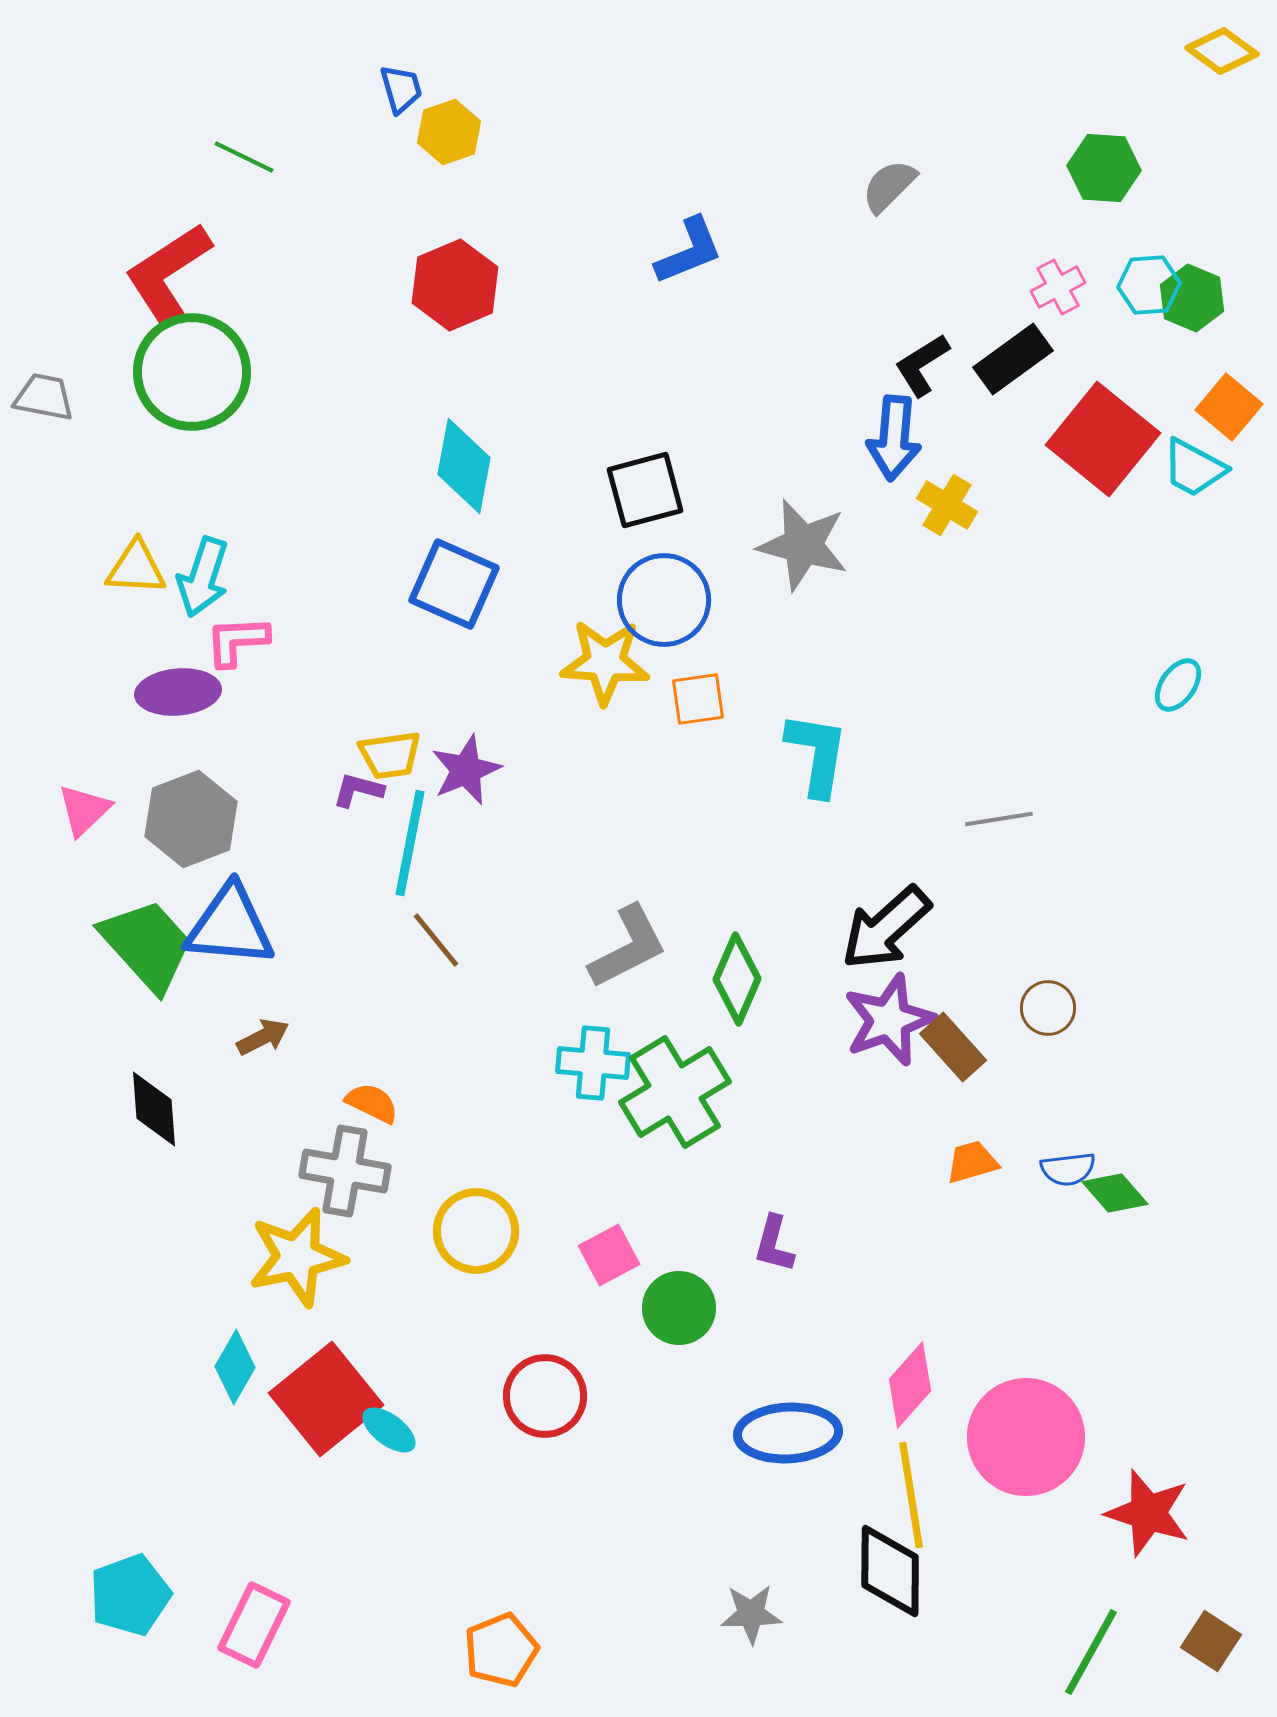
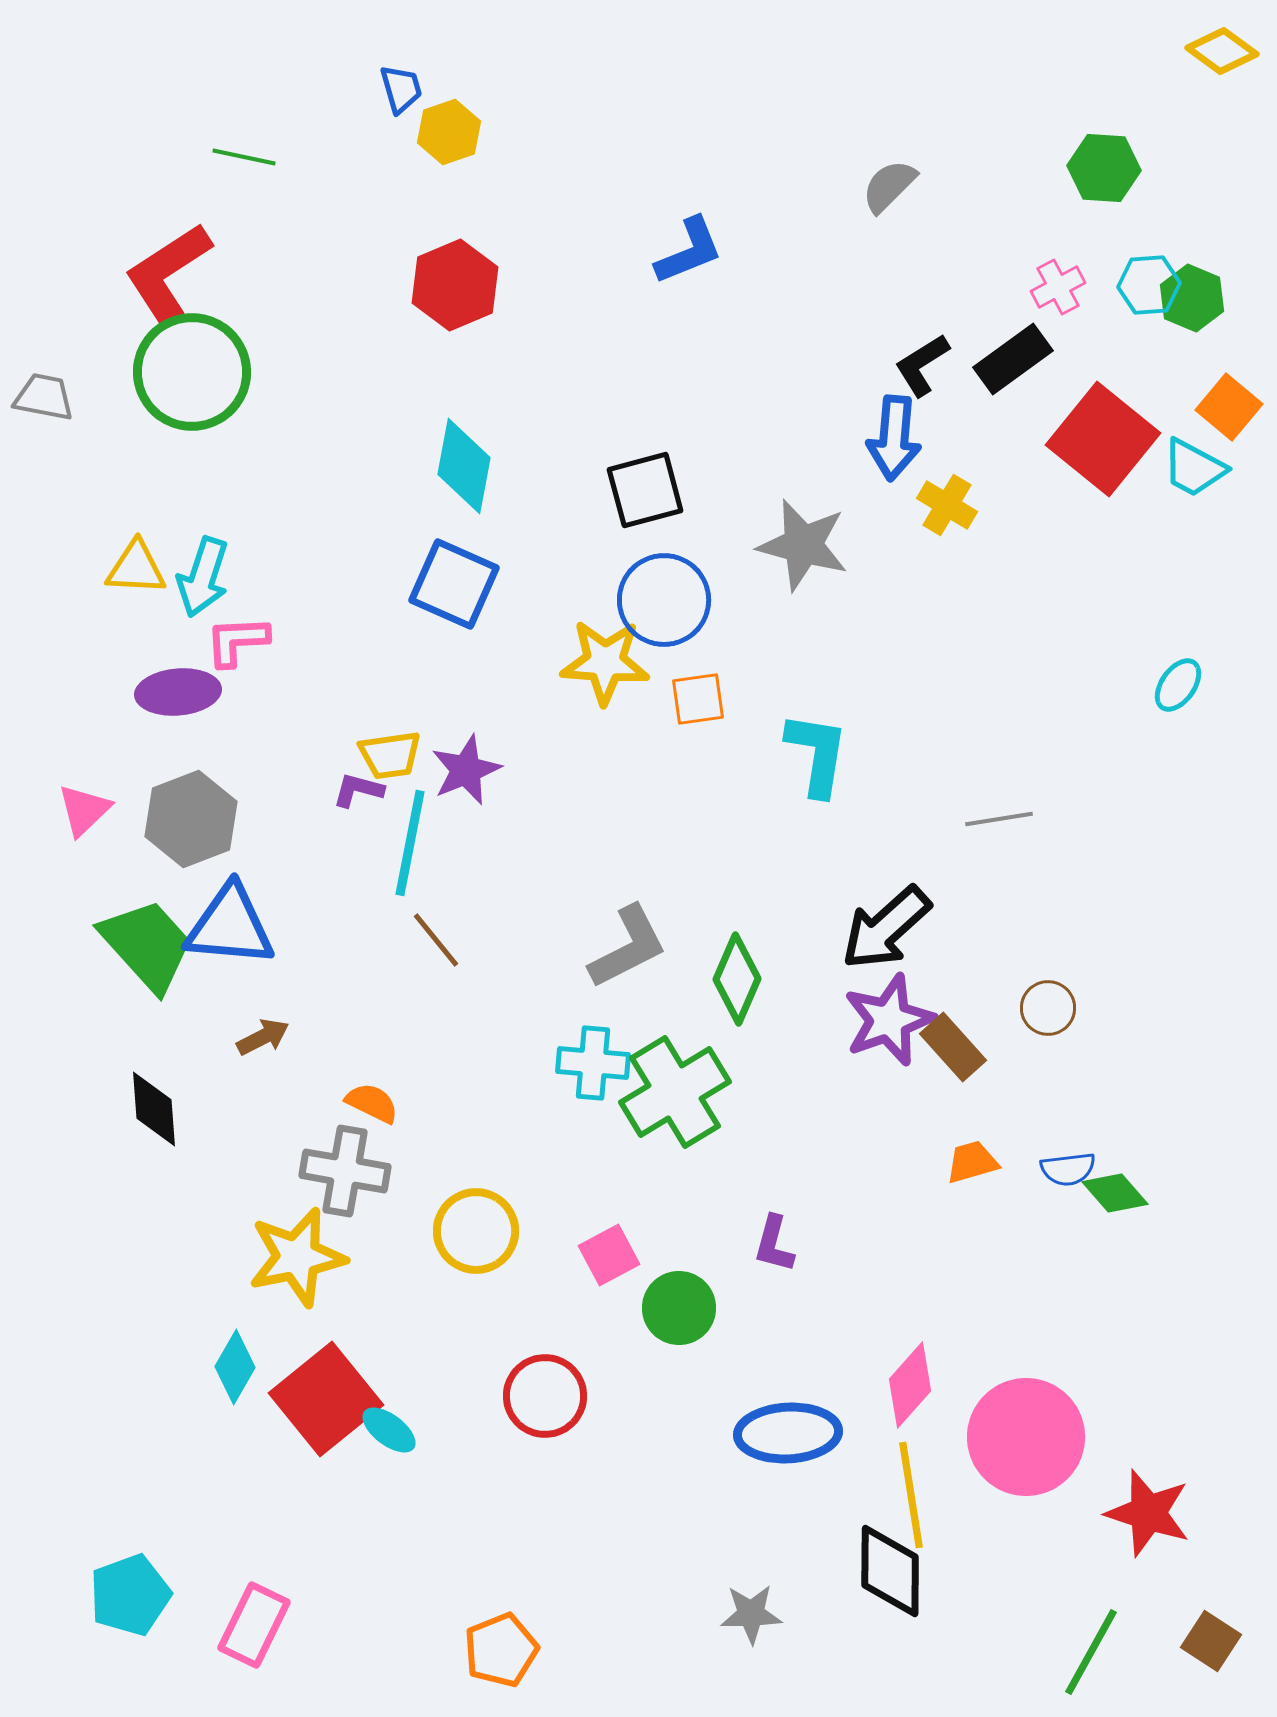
green line at (244, 157): rotated 14 degrees counterclockwise
